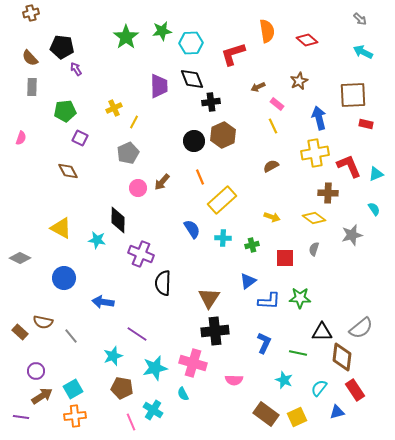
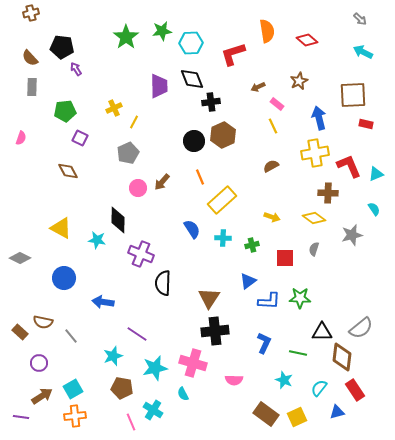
purple circle at (36, 371): moved 3 px right, 8 px up
